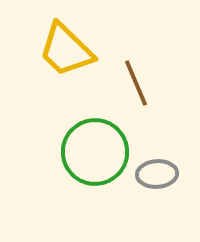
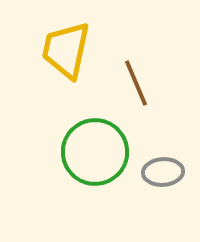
yellow trapezoid: rotated 58 degrees clockwise
gray ellipse: moved 6 px right, 2 px up
